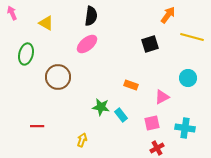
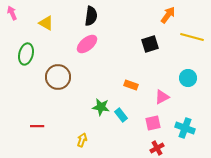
pink square: moved 1 px right
cyan cross: rotated 12 degrees clockwise
